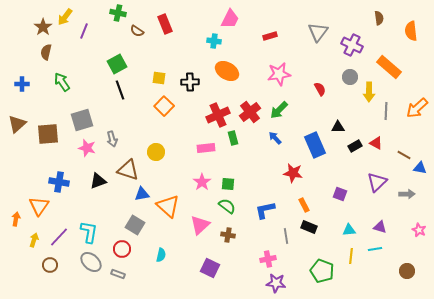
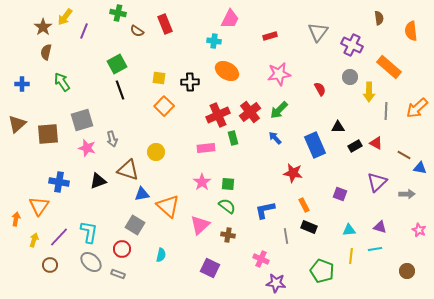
pink cross at (268, 259): moved 7 px left; rotated 35 degrees clockwise
